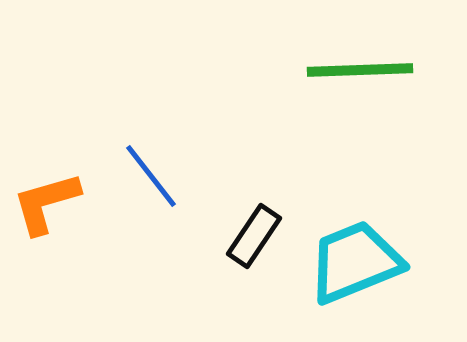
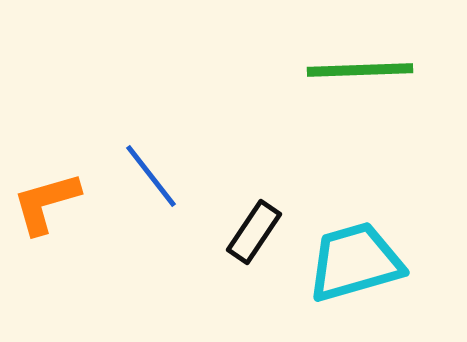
black rectangle: moved 4 px up
cyan trapezoid: rotated 6 degrees clockwise
